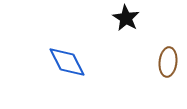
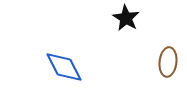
blue diamond: moved 3 px left, 5 px down
